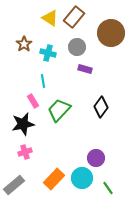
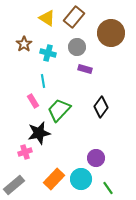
yellow triangle: moved 3 px left
black star: moved 16 px right, 9 px down
cyan circle: moved 1 px left, 1 px down
